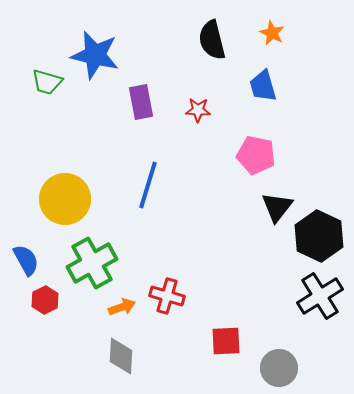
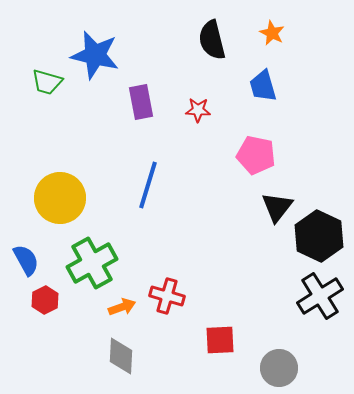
yellow circle: moved 5 px left, 1 px up
red square: moved 6 px left, 1 px up
